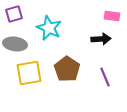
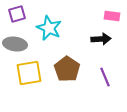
purple square: moved 3 px right
